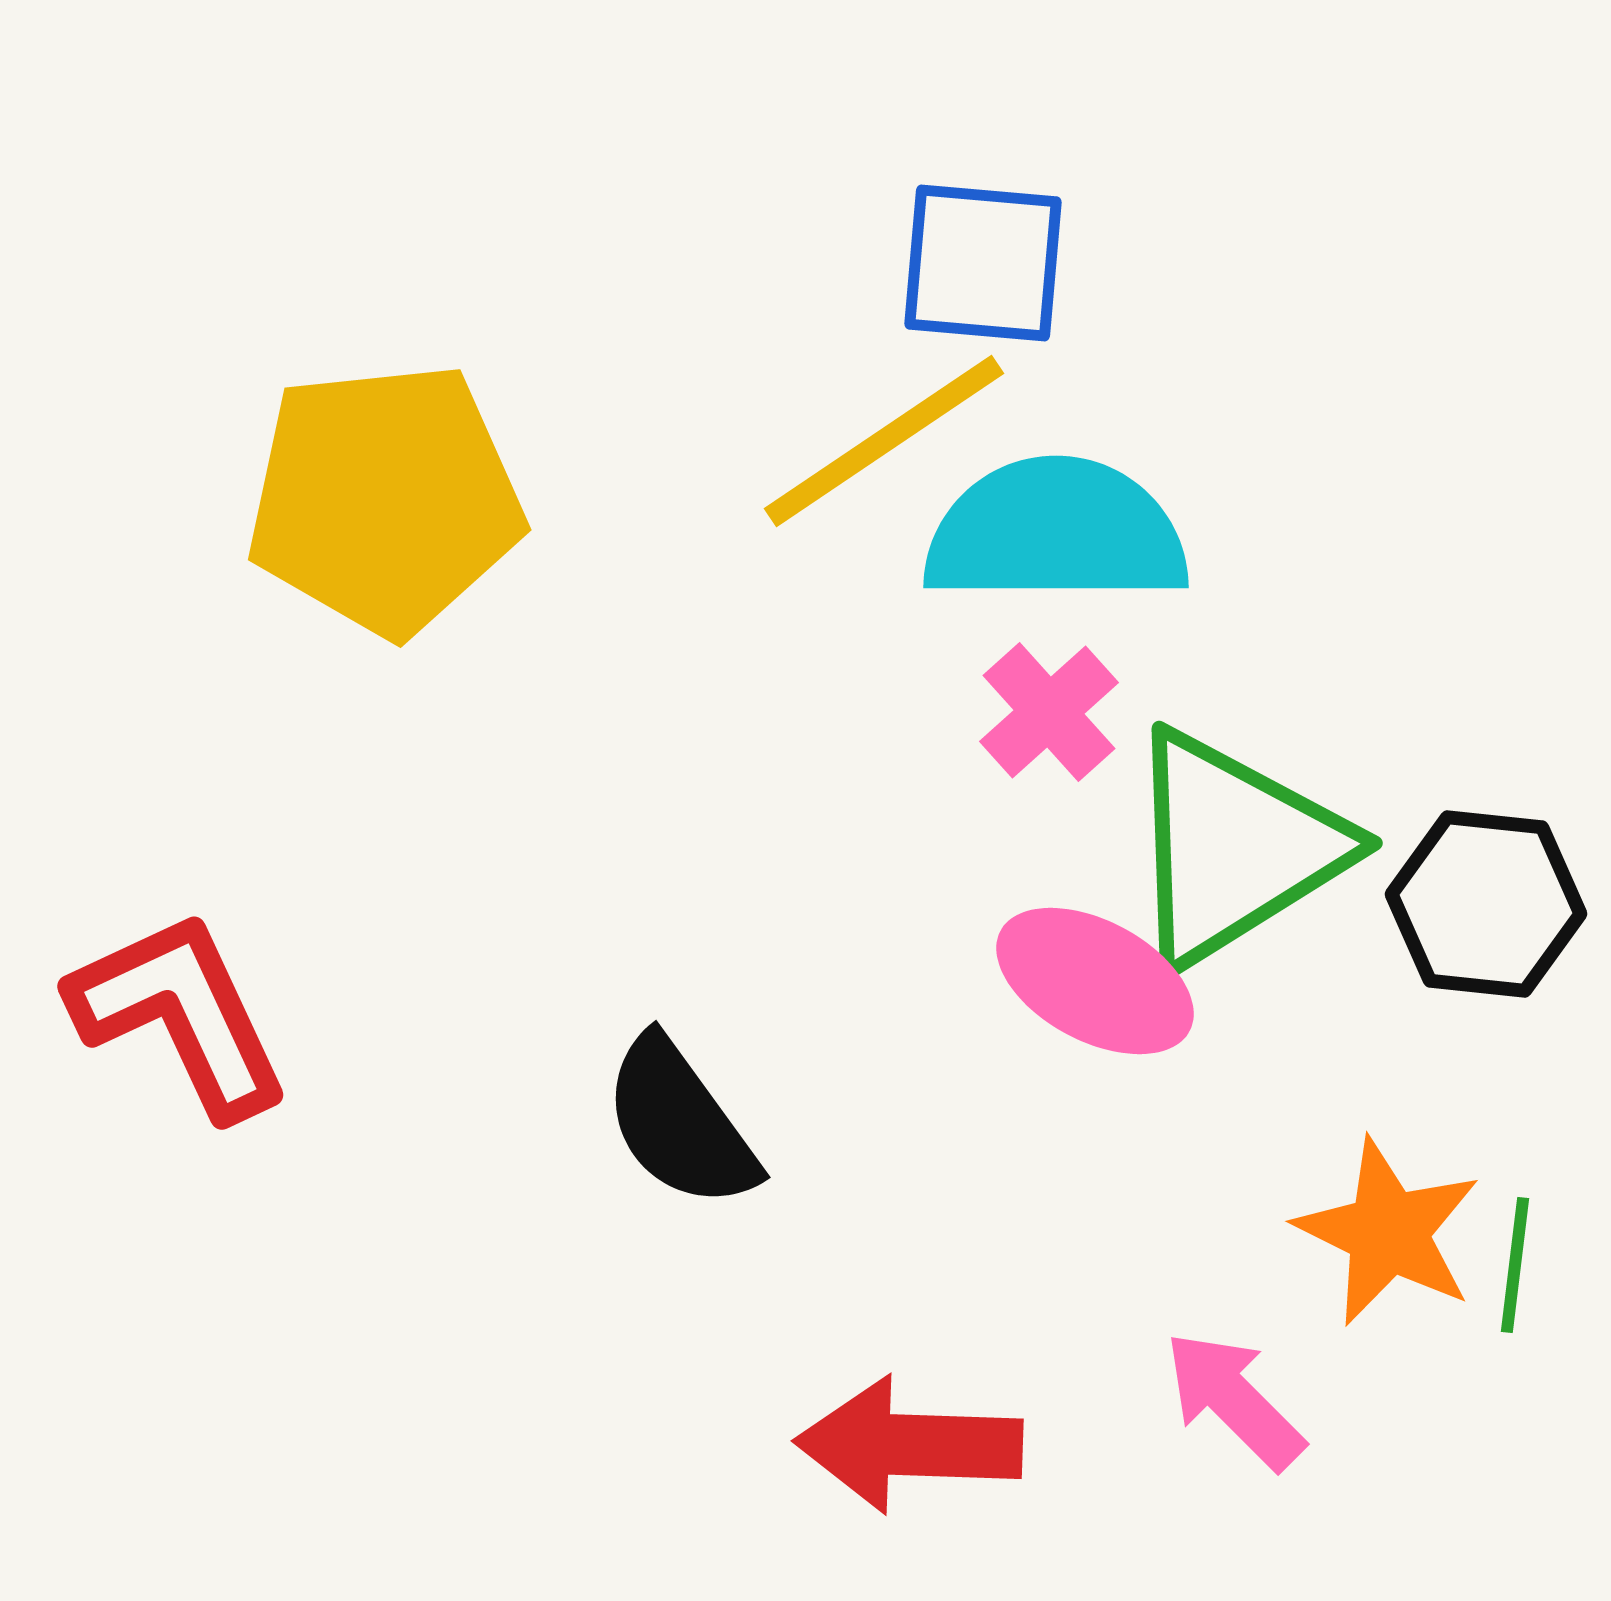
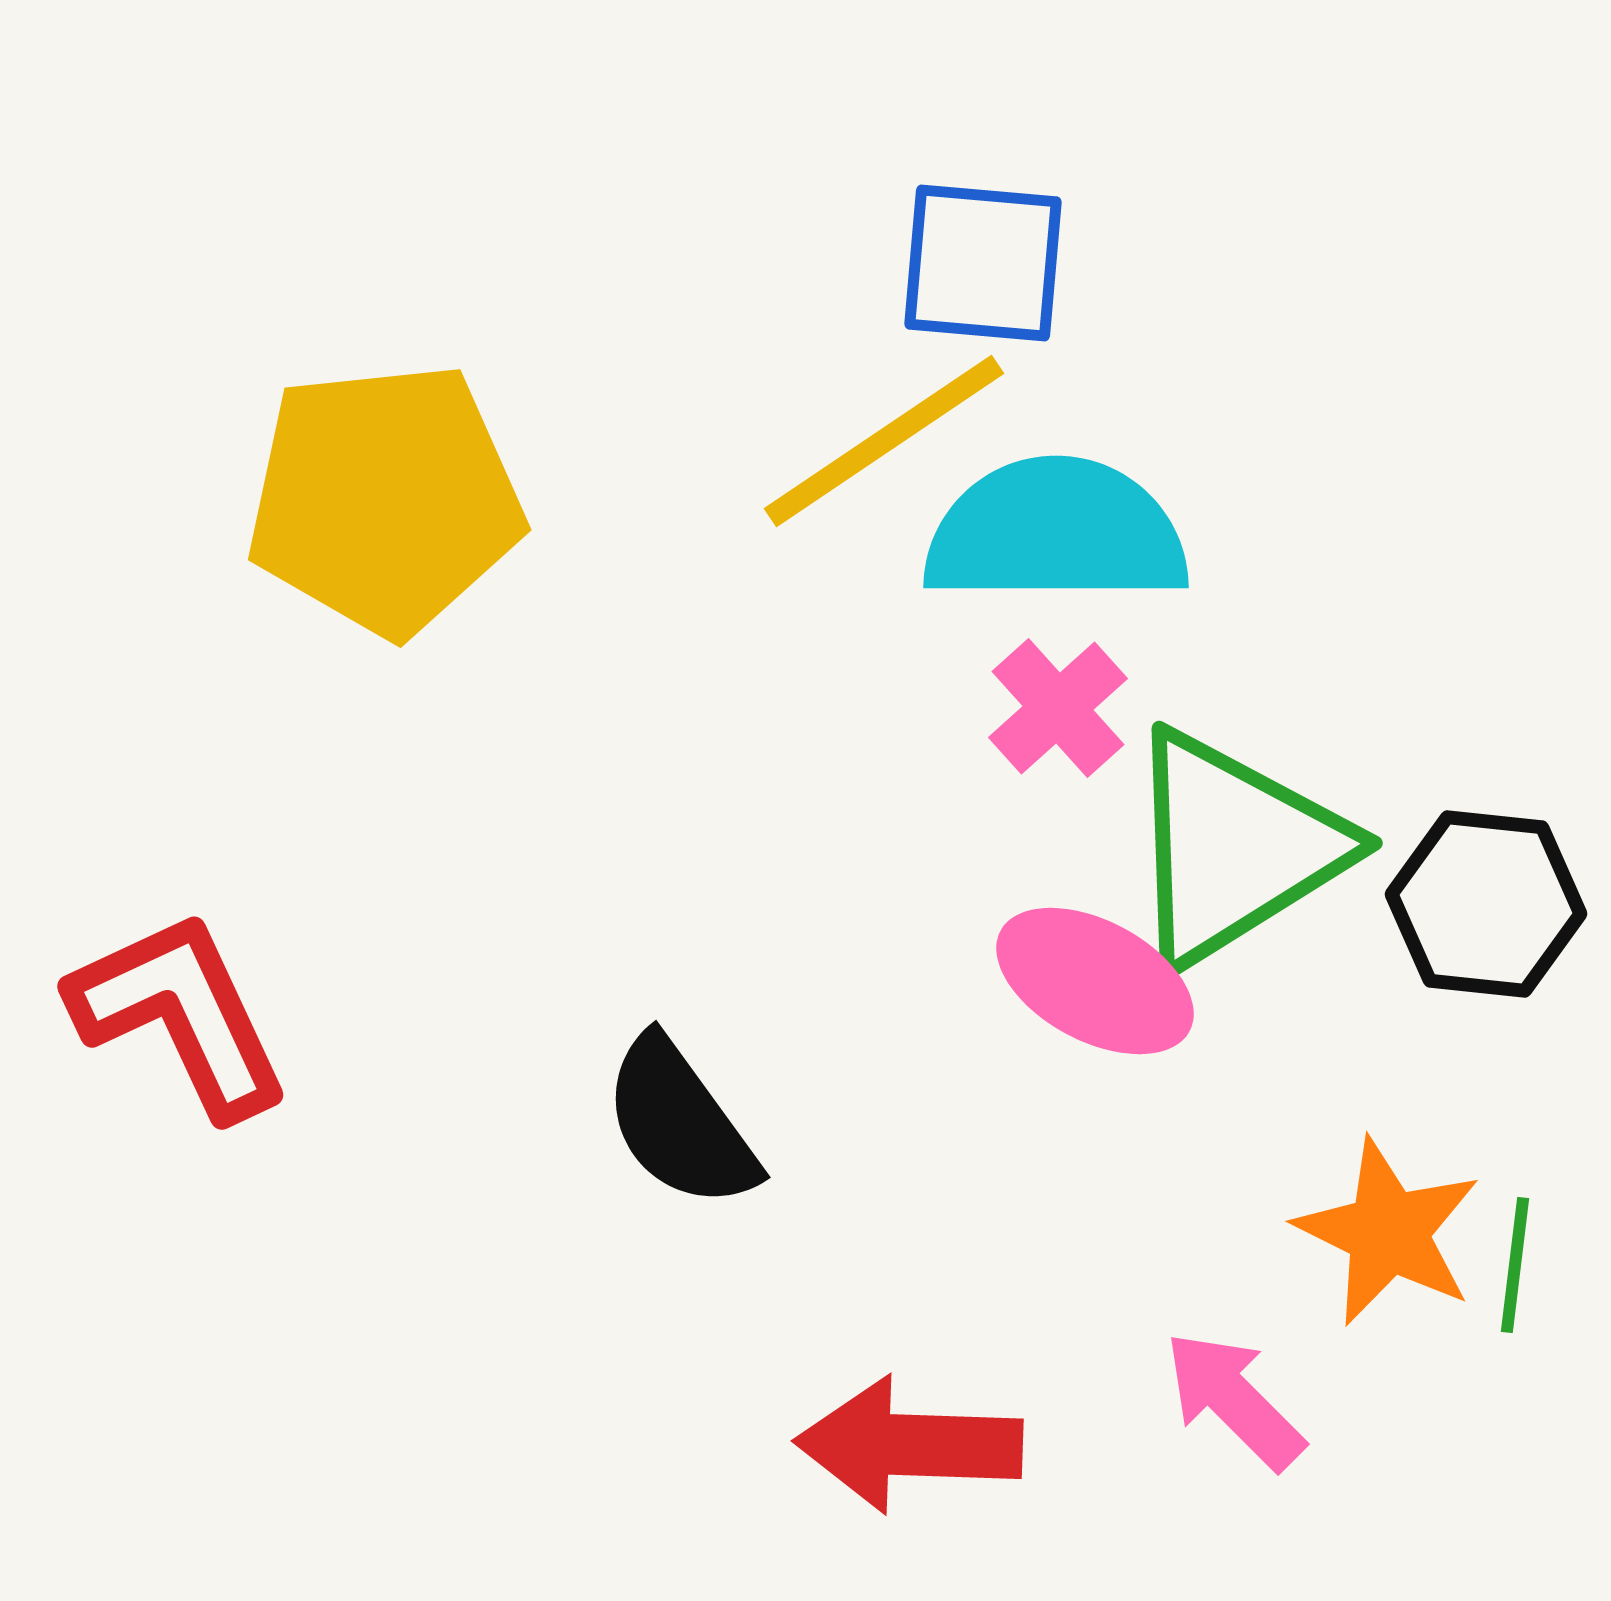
pink cross: moved 9 px right, 4 px up
